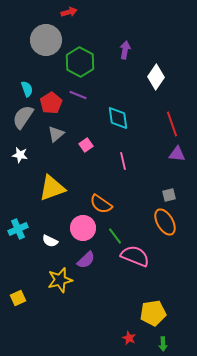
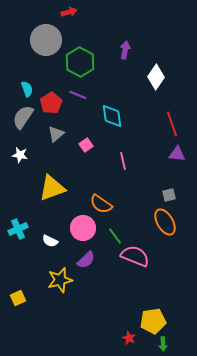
cyan diamond: moved 6 px left, 2 px up
yellow pentagon: moved 8 px down
